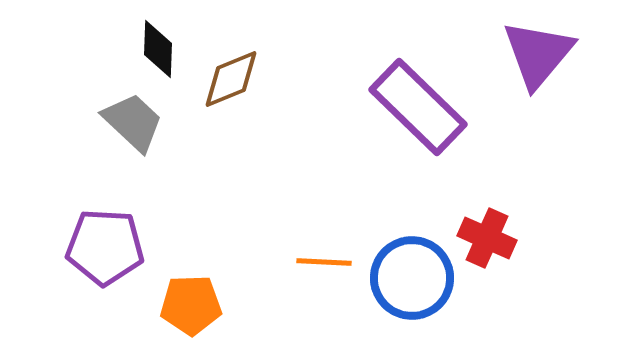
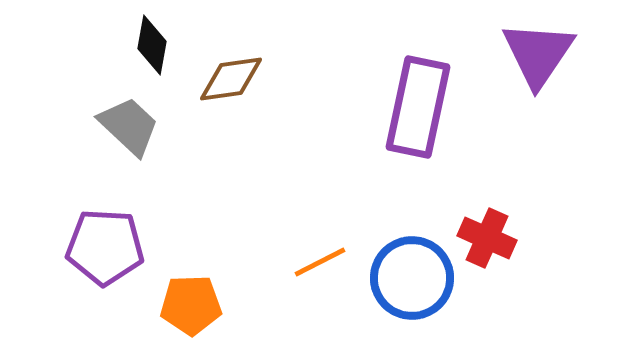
black diamond: moved 6 px left, 4 px up; rotated 8 degrees clockwise
purple triangle: rotated 6 degrees counterclockwise
brown diamond: rotated 14 degrees clockwise
purple rectangle: rotated 58 degrees clockwise
gray trapezoid: moved 4 px left, 4 px down
orange line: moved 4 px left; rotated 30 degrees counterclockwise
